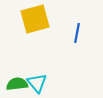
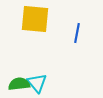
yellow square: rotated 20 degrees clockwise
green semicircle: moved 2 px right
